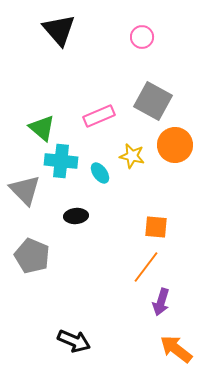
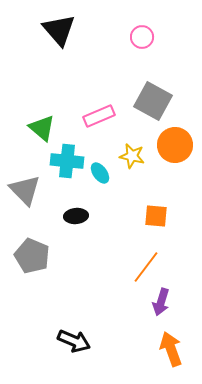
cyan cross: moved 6 px right
orange square: moved 11 px up
orange arrow: moved 5 px left; rotated 32 degrees clockwise
